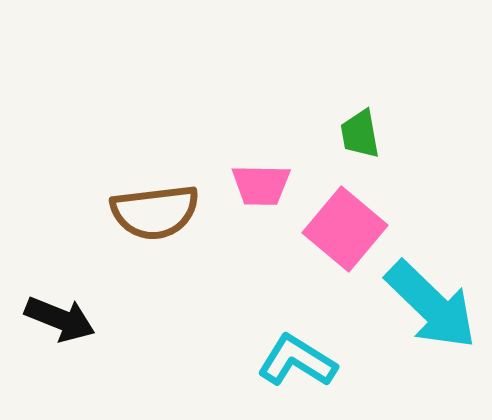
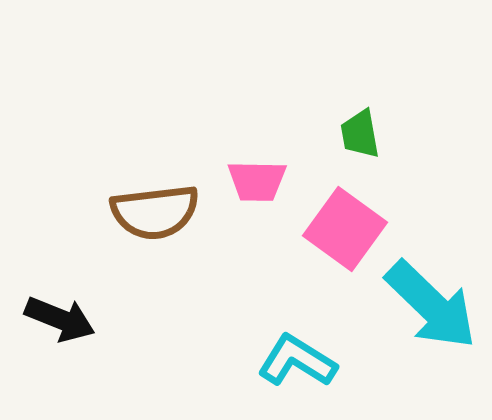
pink trapezoid: moved 4 px left, 4 px up
pink square: rotated 4 degrees counterclockwise
